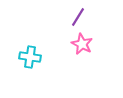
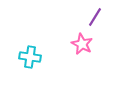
purple line: moved 17 px right
